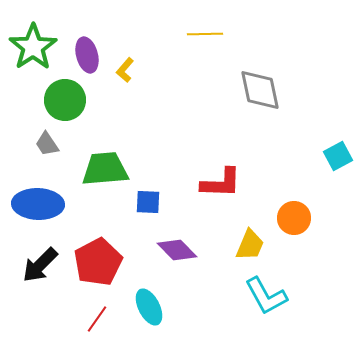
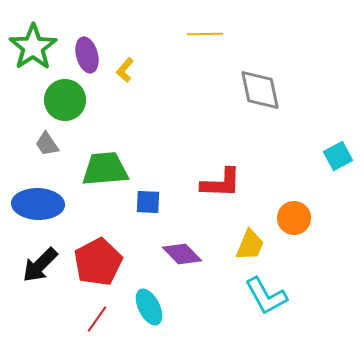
purple diamond: moved 5 px right, 4 px down
